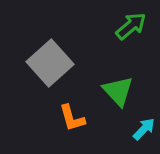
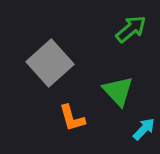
green arrow: moved 3 px down
